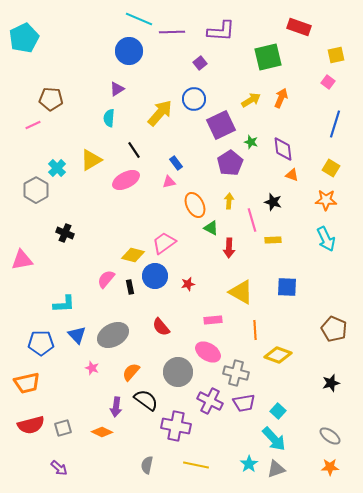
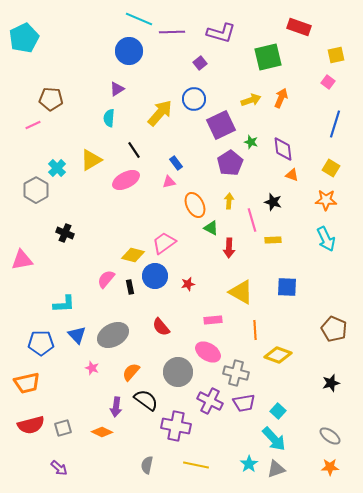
purple L-shape at (221, 31): moved 2 px down; rotated 12 degrees clockwise
yellow arrow at (251, 100): rotated 12 degrees clockwise
